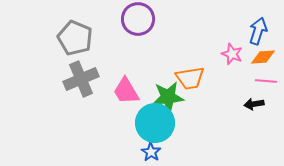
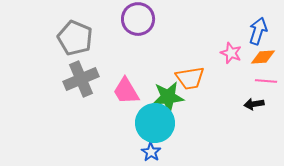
pink star: moved 1 px left, 1 px up
